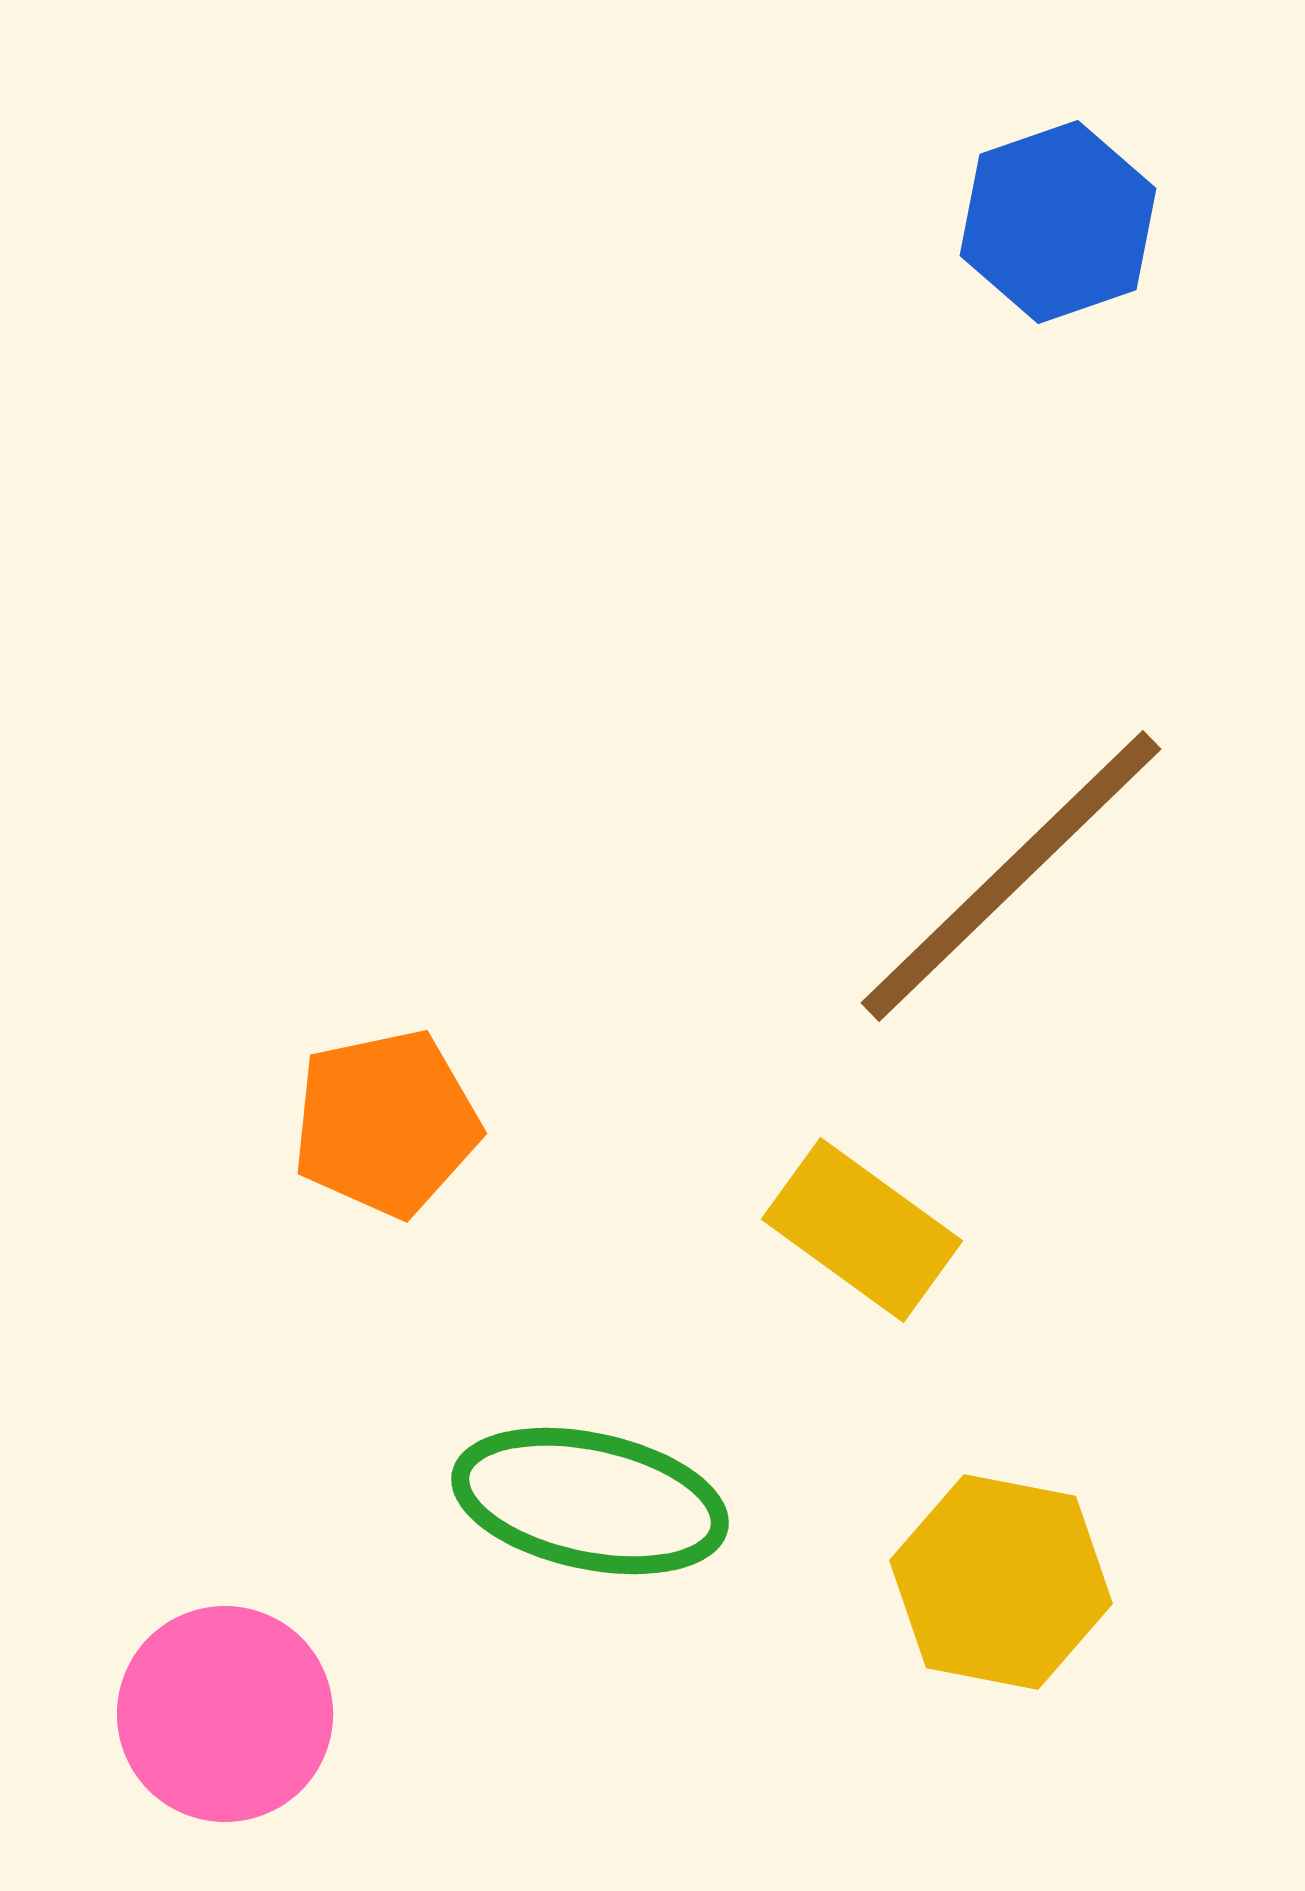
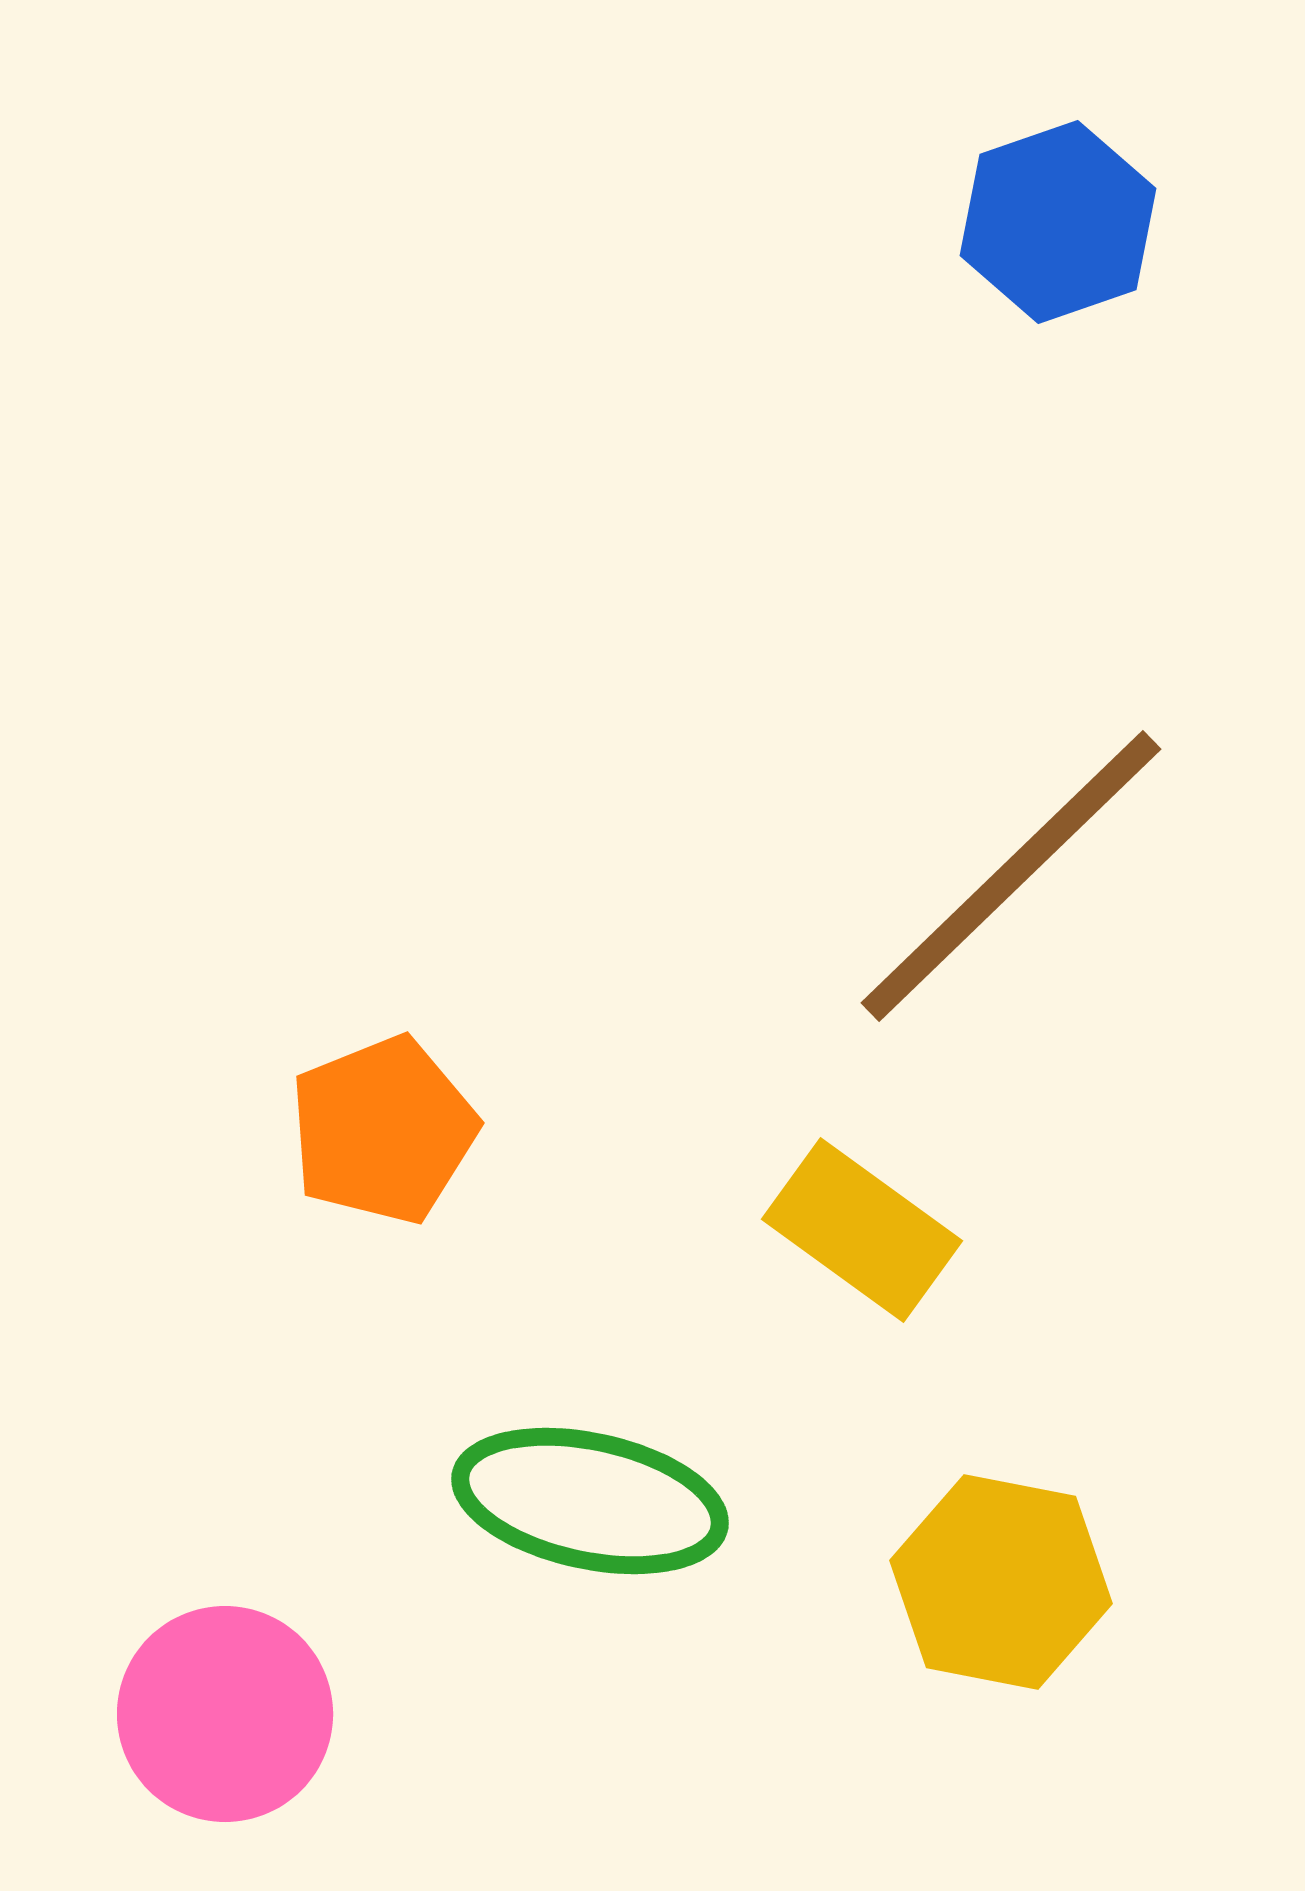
orange pentagon: moved 3 px left, 7 px down; rotated 10 degrees counterclockwise
